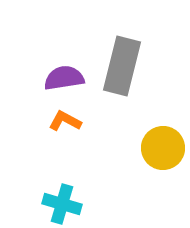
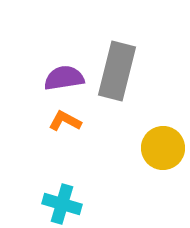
gray rectangle: moved 5 px left, 5 px down
